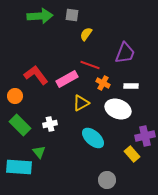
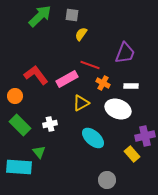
green arrow: rotated 40 degrees counterclockwise
yellow semicircle: moved 5 px left
